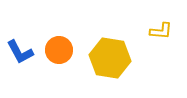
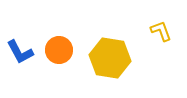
yellow L-shape: rotated 115 degrees counterclockwise
